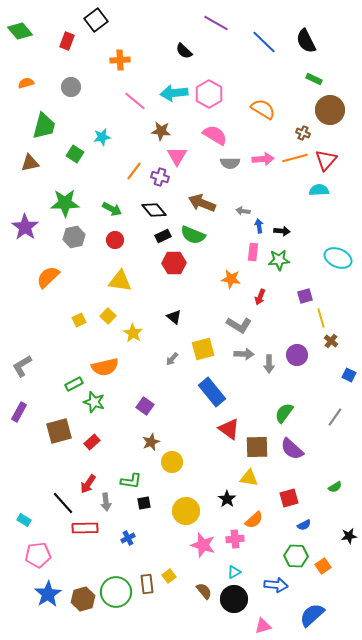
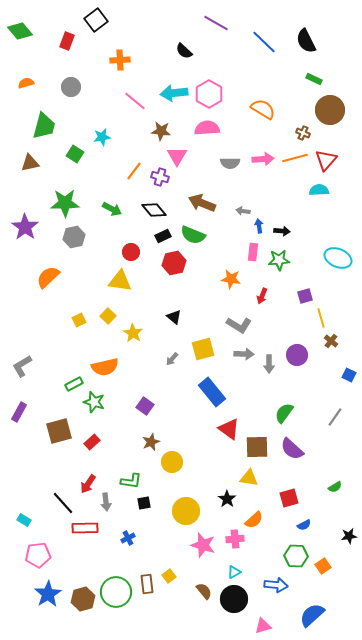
pink semicircle at (215, 135): moved 8 px left, 7 px up; rotated 35 degrees counterclockwise
red circle at (115, 240): moved 16 px right, 12 px down
red hexagon at (174, 263): rotated 10 degrees counterclockwise
red arrow at (260, 297): moved 2 px right, 1 px up
